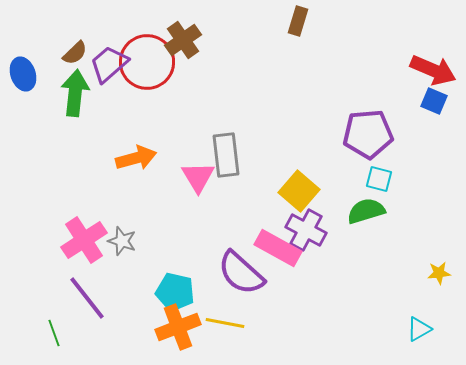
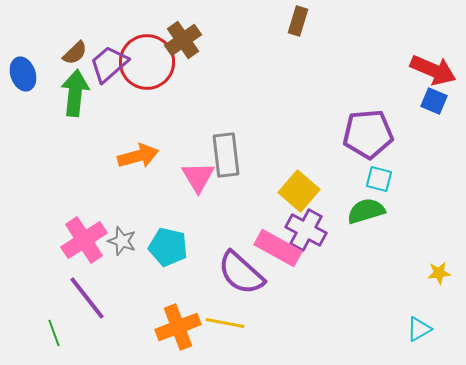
orange arrow: moved 2 px right, 2 px up
cyan pentagon: moved 7 px left, 45 px up
